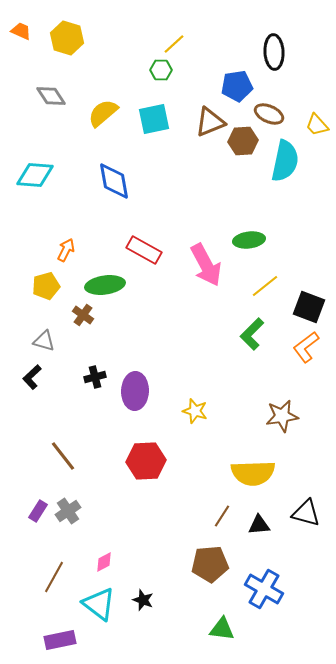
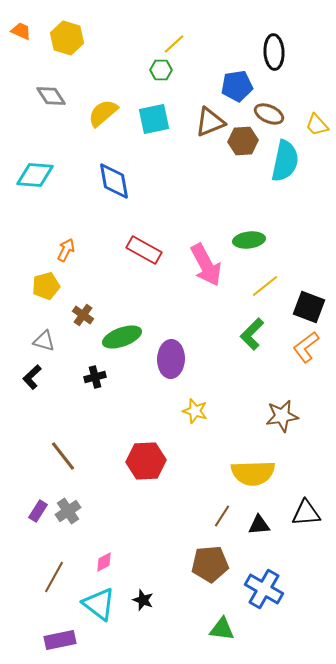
green ellipse at (105, 285): moved 17 px right, 52 px down; rotated 12 degrees counterclockwise
purple ellipse at (135, 391): moved 36 px right, 32 px up
black triangle at (306, 513): rotated 20 degrees counterclockwise
